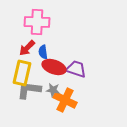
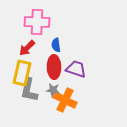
blue semicircle: moved 13 px right, 7 px up
red ellipse: rotated 70 degrees clockwise
gray L-shape: rotated 85 degrees counterclockwise
